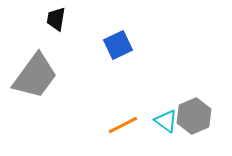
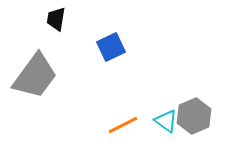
blue square: moved 7 px left, 2 px down
